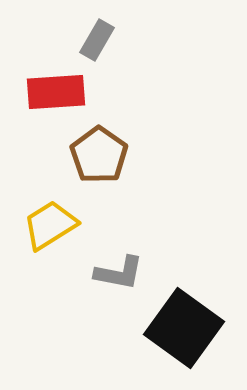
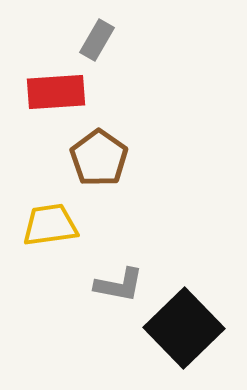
brown pentagon: moved 3 px down
yellow trapezoid: rotated 24 degrees clockwise
gray L-shape: moved 12 px down
black square: rotated 10 degrees clockwise
